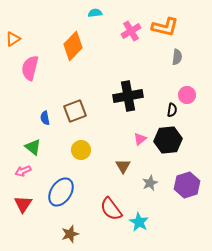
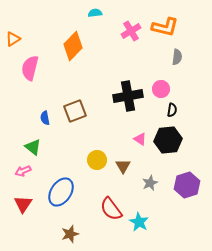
pink circle: moved 26 px left, 6 px up
pink triangle: rotated 48 degrees counterclockwise
yellow circle: moved 16 px right, 10 px down
